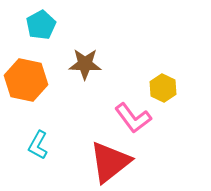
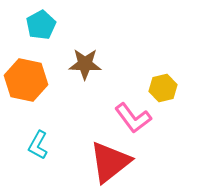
yellow hexagon: rotated 20 degrees clockwise
